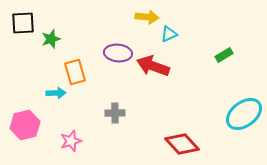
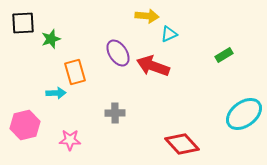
yellow arrow: moved 1 px up
purple ellipse: rotated 52 degrees clockwise
pink star: moved 1 px left, 1 px up; rotated 20 degrees clockwise
